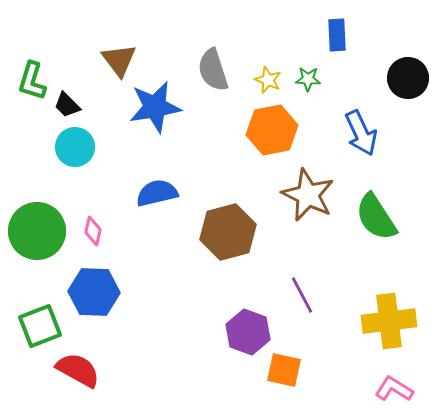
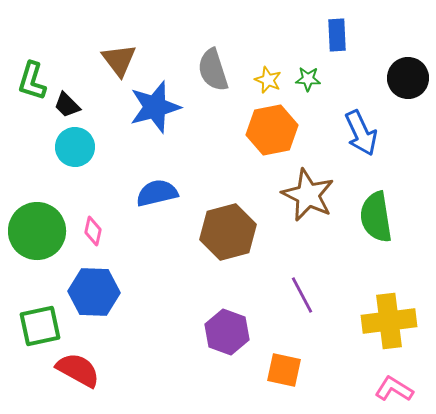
blue star: rotated 6 degrees counterclockwise
green semicircle: rotated 24 degrees clockwise
green square: rotated 9 degrees clockwise
purple hexagon: moved 21 px left
